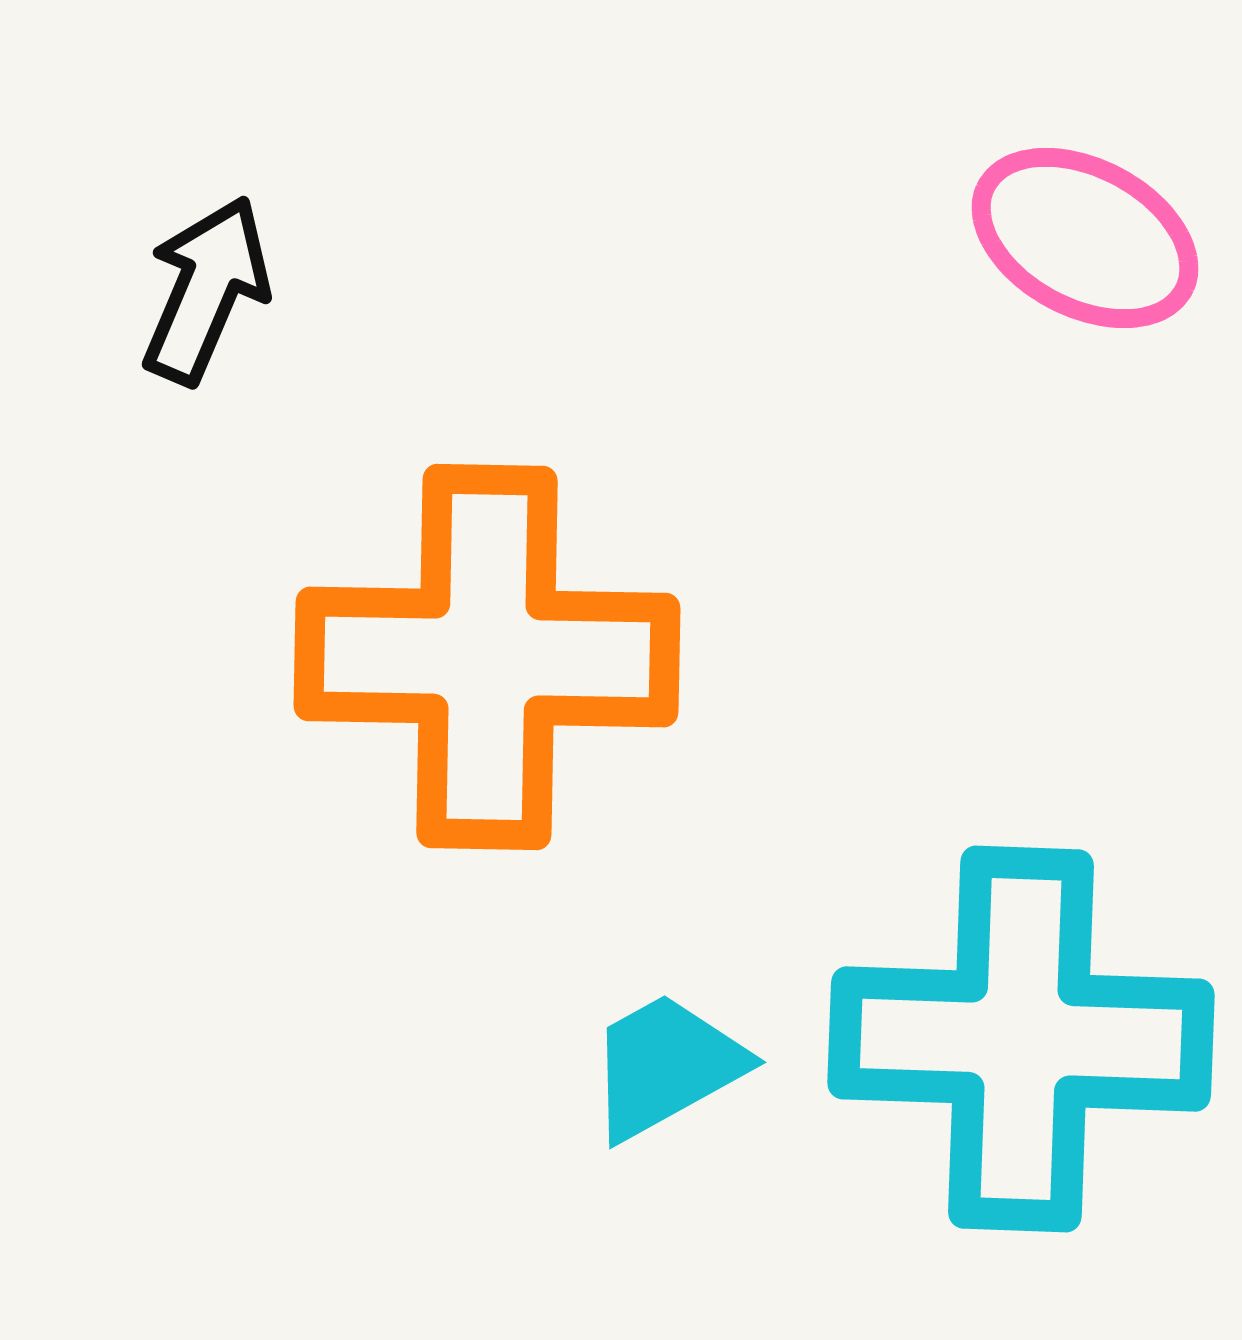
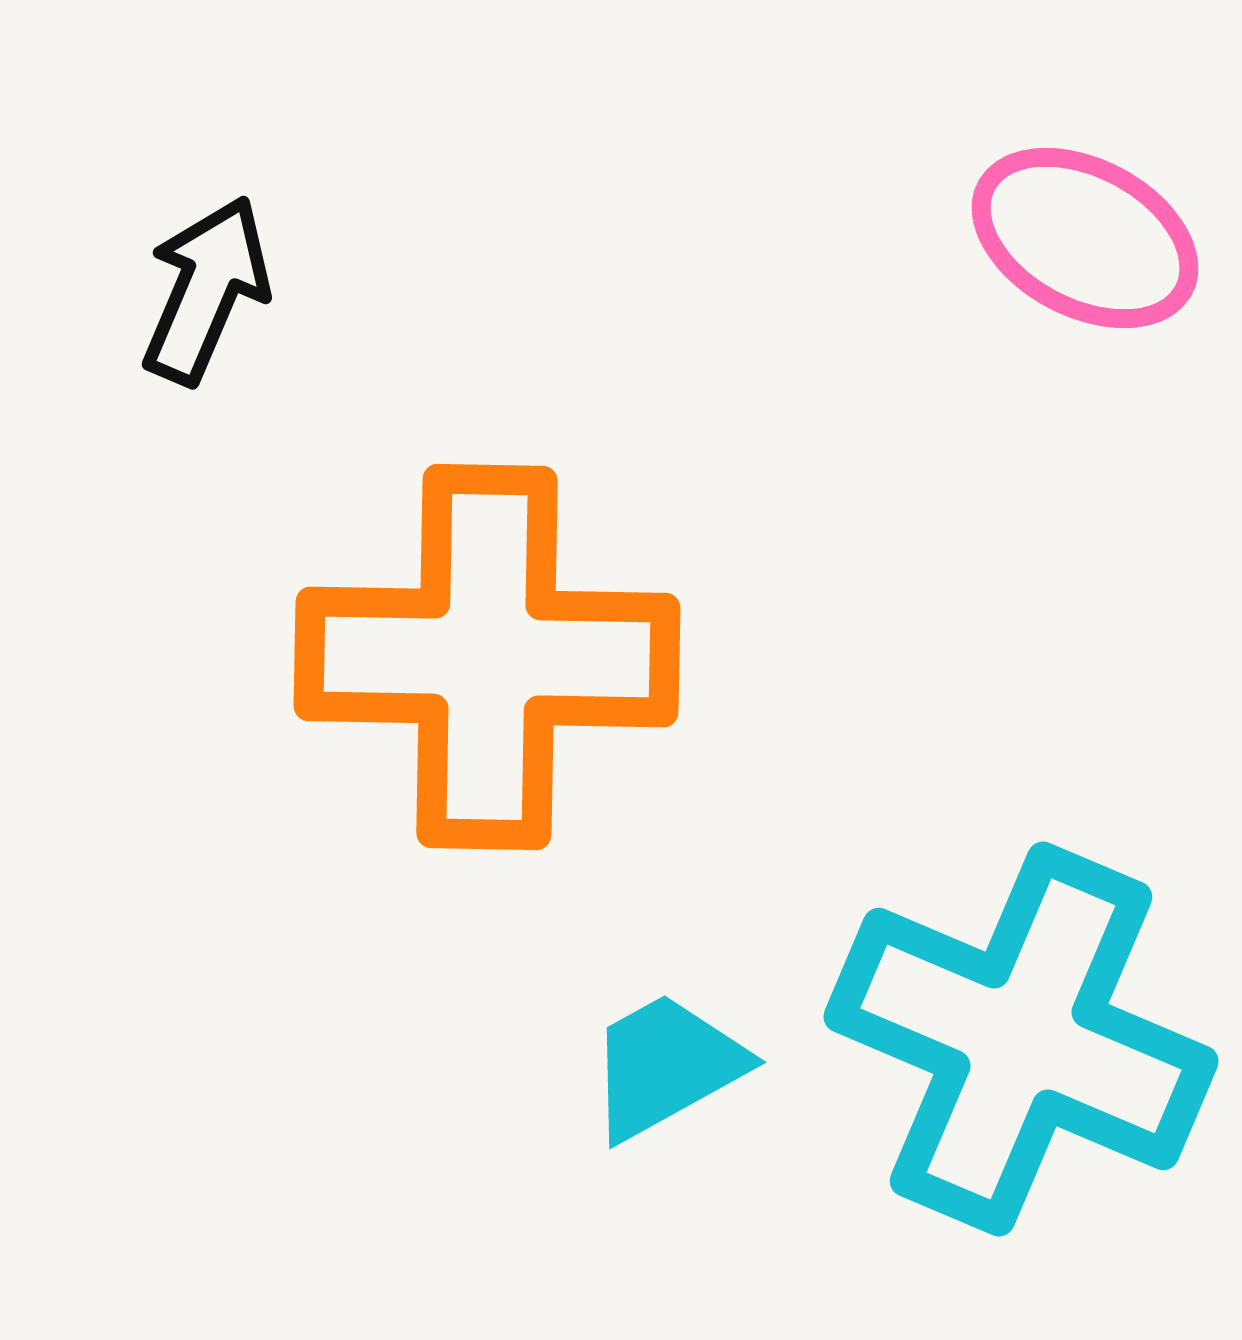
cyan cross: rotated 21 degrees clockwise
